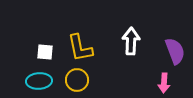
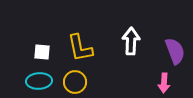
white square: moved 3 px left
yellow circle: moved 2 px left, 2 px down
